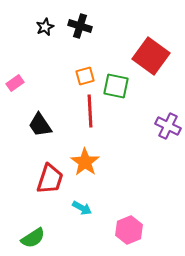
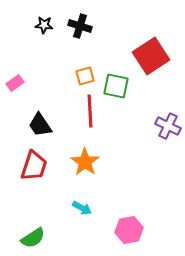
black star: moved 1 px left, 2 px up; rotated 30 degrees clockwise
red square: rotated 21 degrees clockwise
red trapezoid: moved 16 px left, 13 px up
pink hexagon: rotated 12 degrees clockwise
